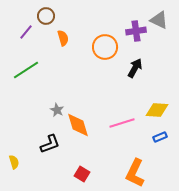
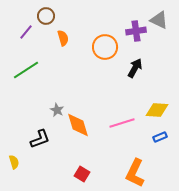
black L-shape: moved 10 px left, 5 px up
